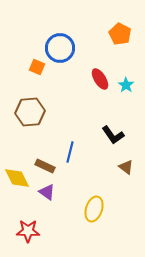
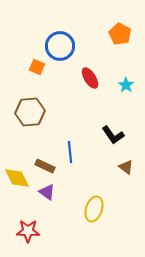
blue circle: moved 2 px up
red ellipse: moved 10 px left, 1 px up
blue line: rotated 20 degrees counterclockwise
